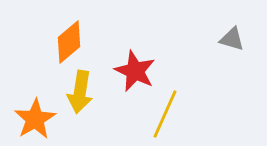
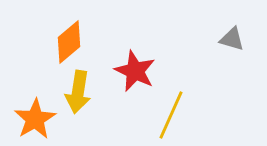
yellow arrow: moved 2 px left
yellow line: moved 6 px right, 1 px down
